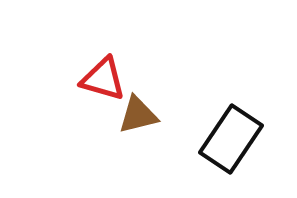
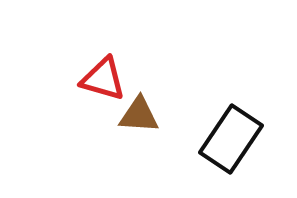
brown triangle: moved 1 px right; rotated 18 degrees clockwise
